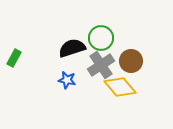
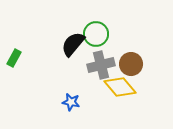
green circle: moved 5 px left, 4 px up
black semicircle: moved 1 px right, 4 px up; rotated 32 degrees counterclockwise
brown circle: moved 3 px down
gray cross: rotated 20 degrees clockwise
blue star: moved 4 px right, 22 px down
